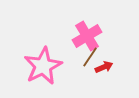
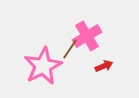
brown line: moved 20 px left, 8 px up
red arrow: moved 1 px up
